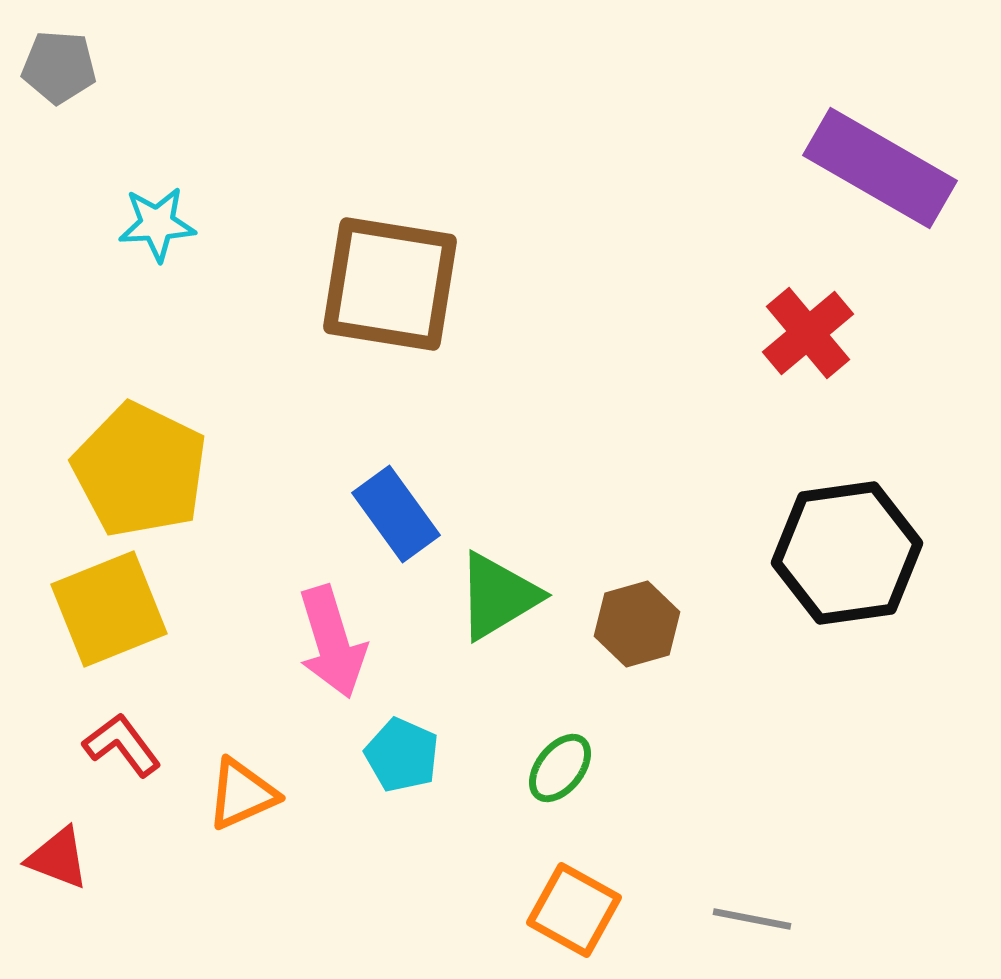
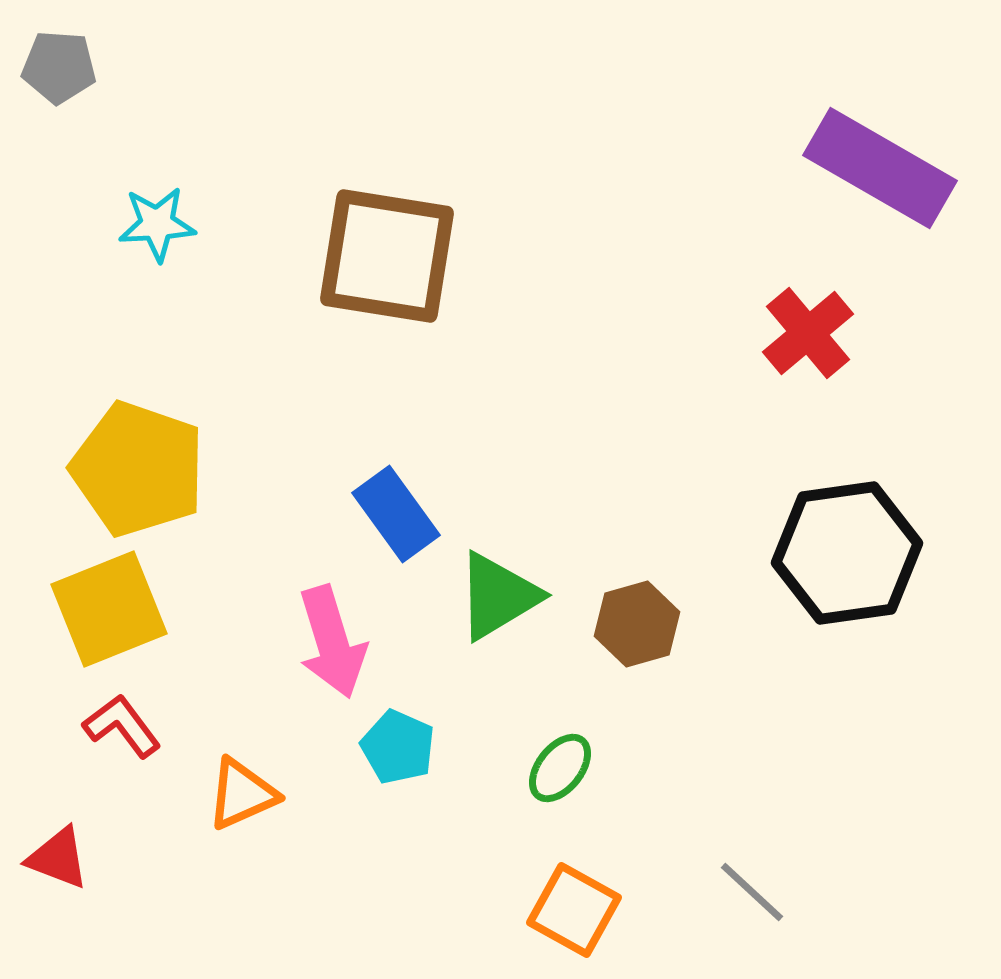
brown square: moved 3 px left, 28 px up
yellow pentagon: moved 2 px left, 1 px up; rotated 7 degrees counterclockwise
red L-shape: moved 19 px up
cyan pentagon: moved 4 px left, 8 px up
gray line: moved 27 px up; rotated 32 degrees clockwise
